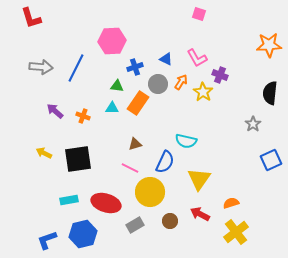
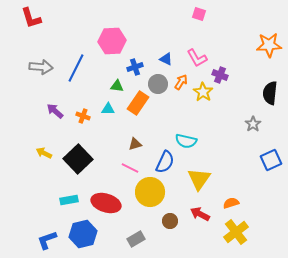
cyan triangle: moved 4 px left, 1 px down
black square: rotated 36 degrees counterclockwise
gray rectangle: moved 1 px right, 14 px down
